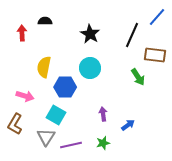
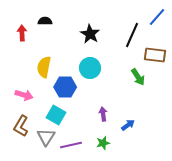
pink arrow: moved 1 px left, 1 px up
brown L-shape: moved 6 px right, 2 px down
